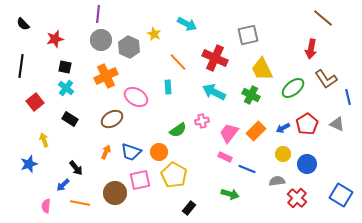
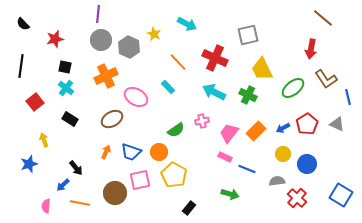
cyan rectangle at (168, 87): rotated 40 degrees counterclockwise
green cross at (251, 95): moved 3 px left
green semicircle at (178, 130): moved 2 px left
